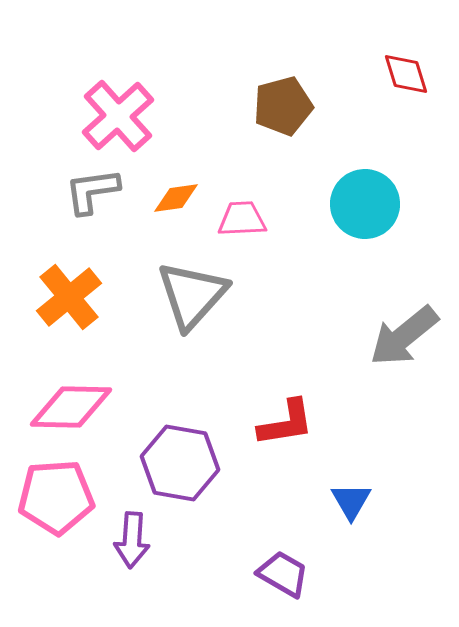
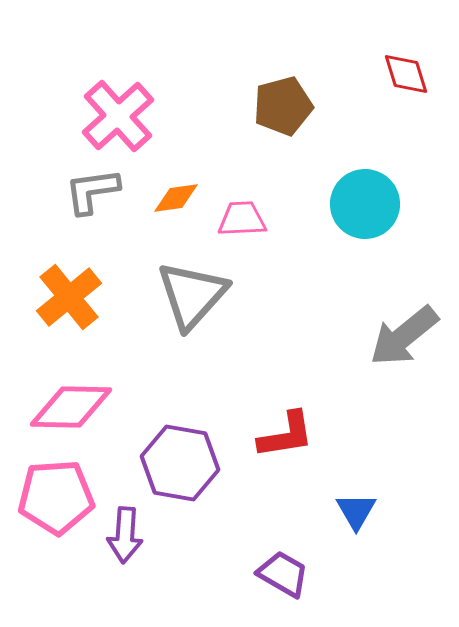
red L-shape: moved 12 px down
blue triangle: moved 5 px right, 10 px down
purple arrow: moved 7 px left, 5 px up
